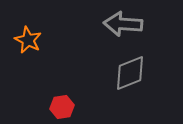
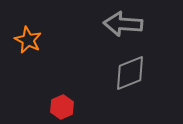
red hexagon: rotated 15 degrees counterclockwise
